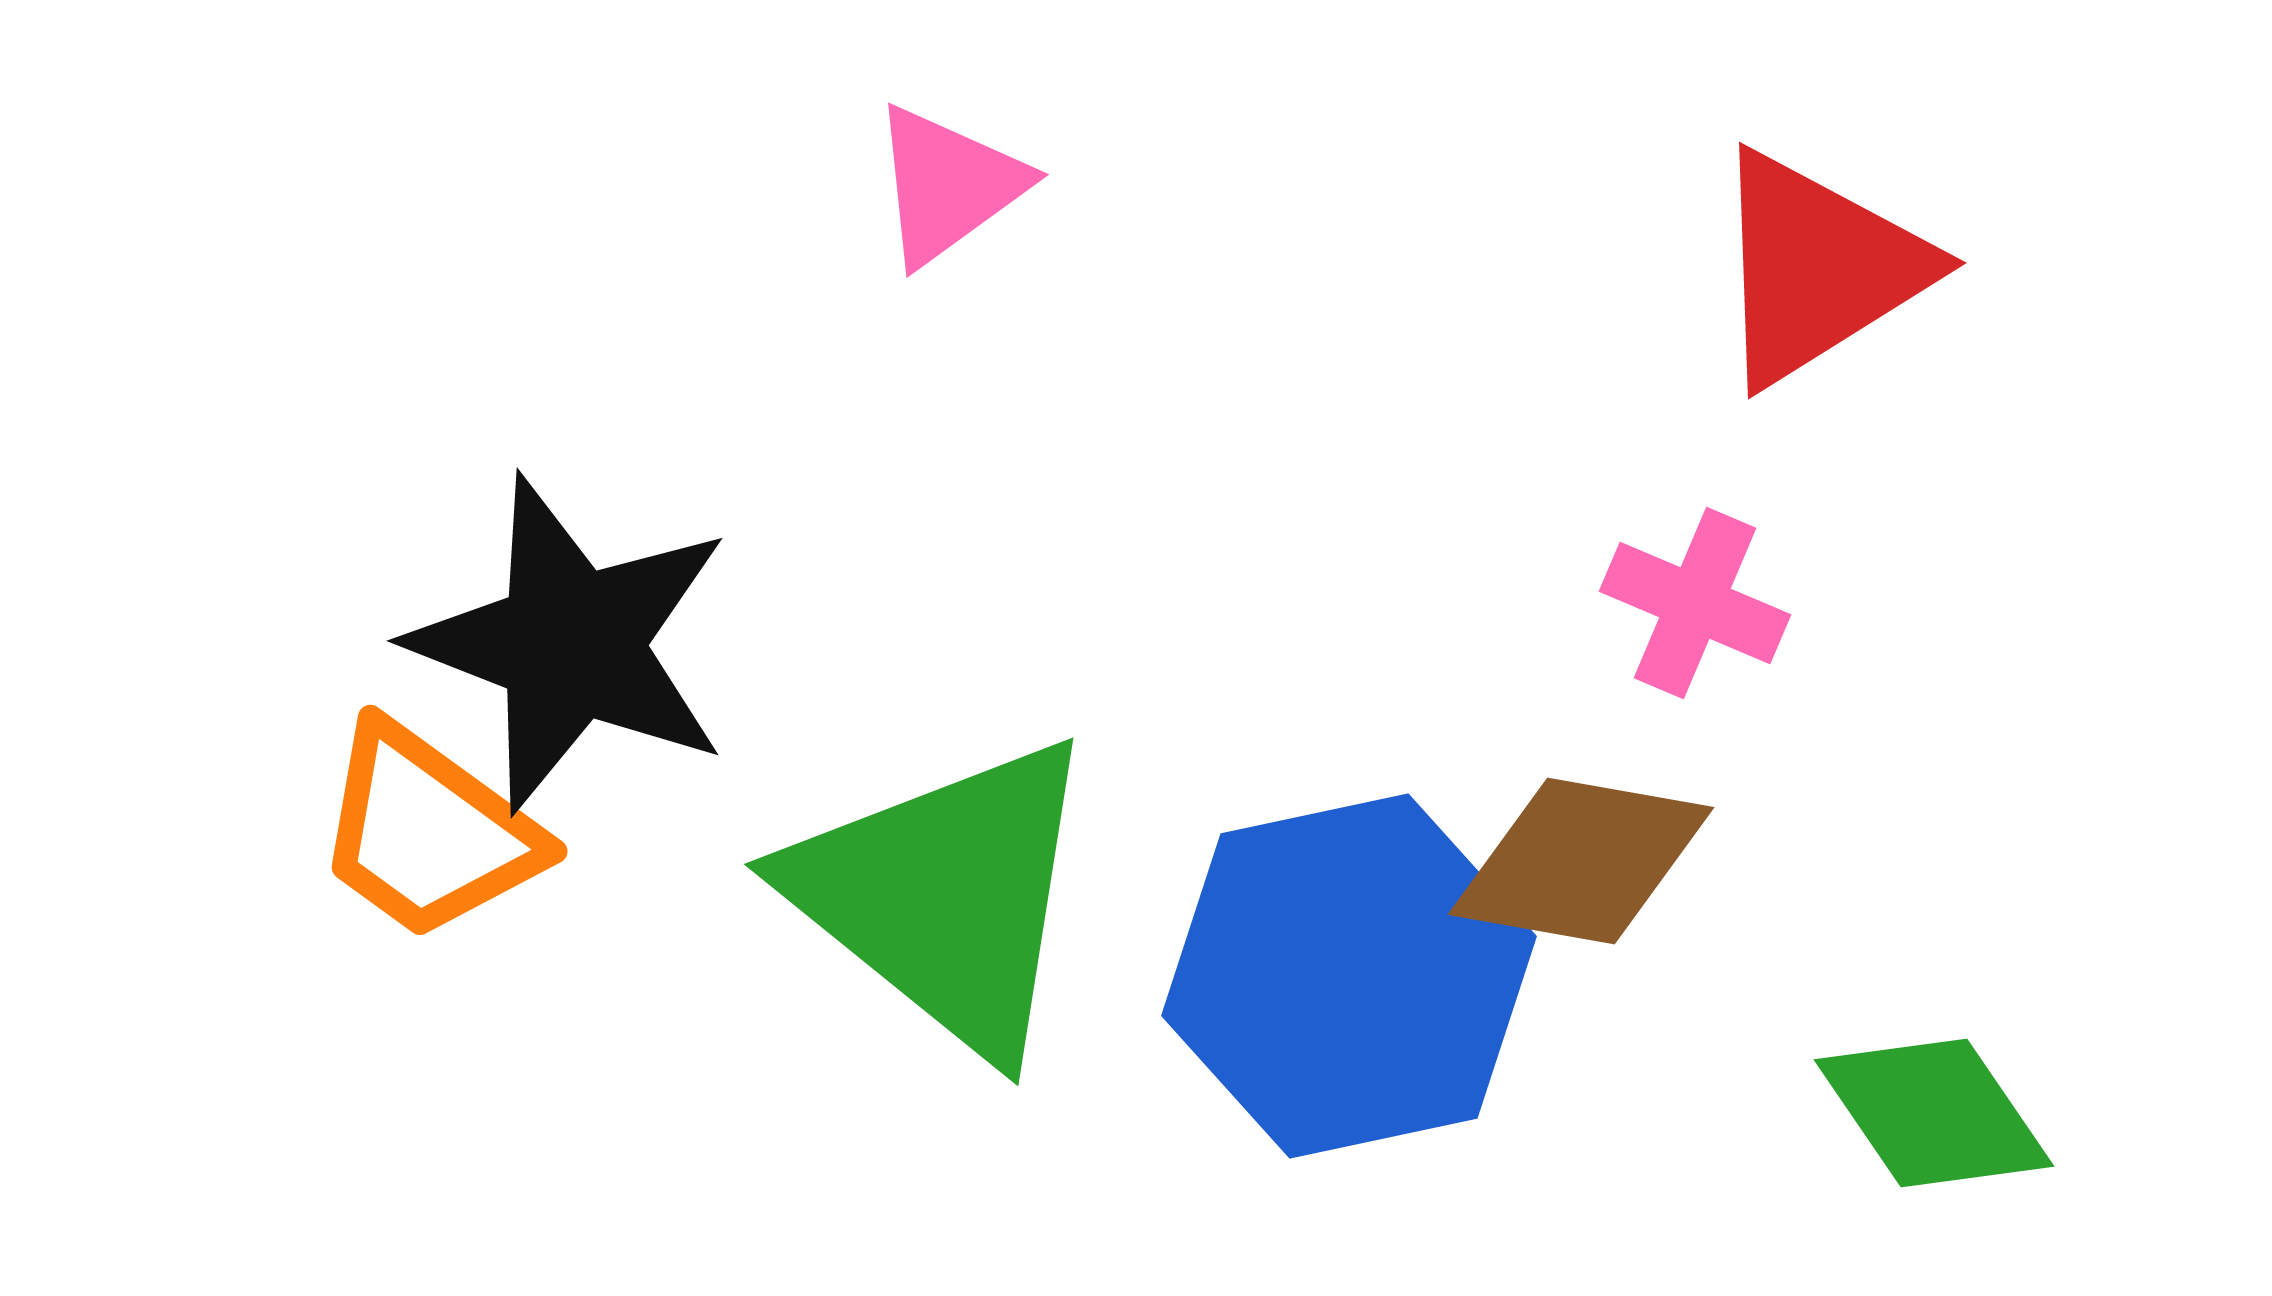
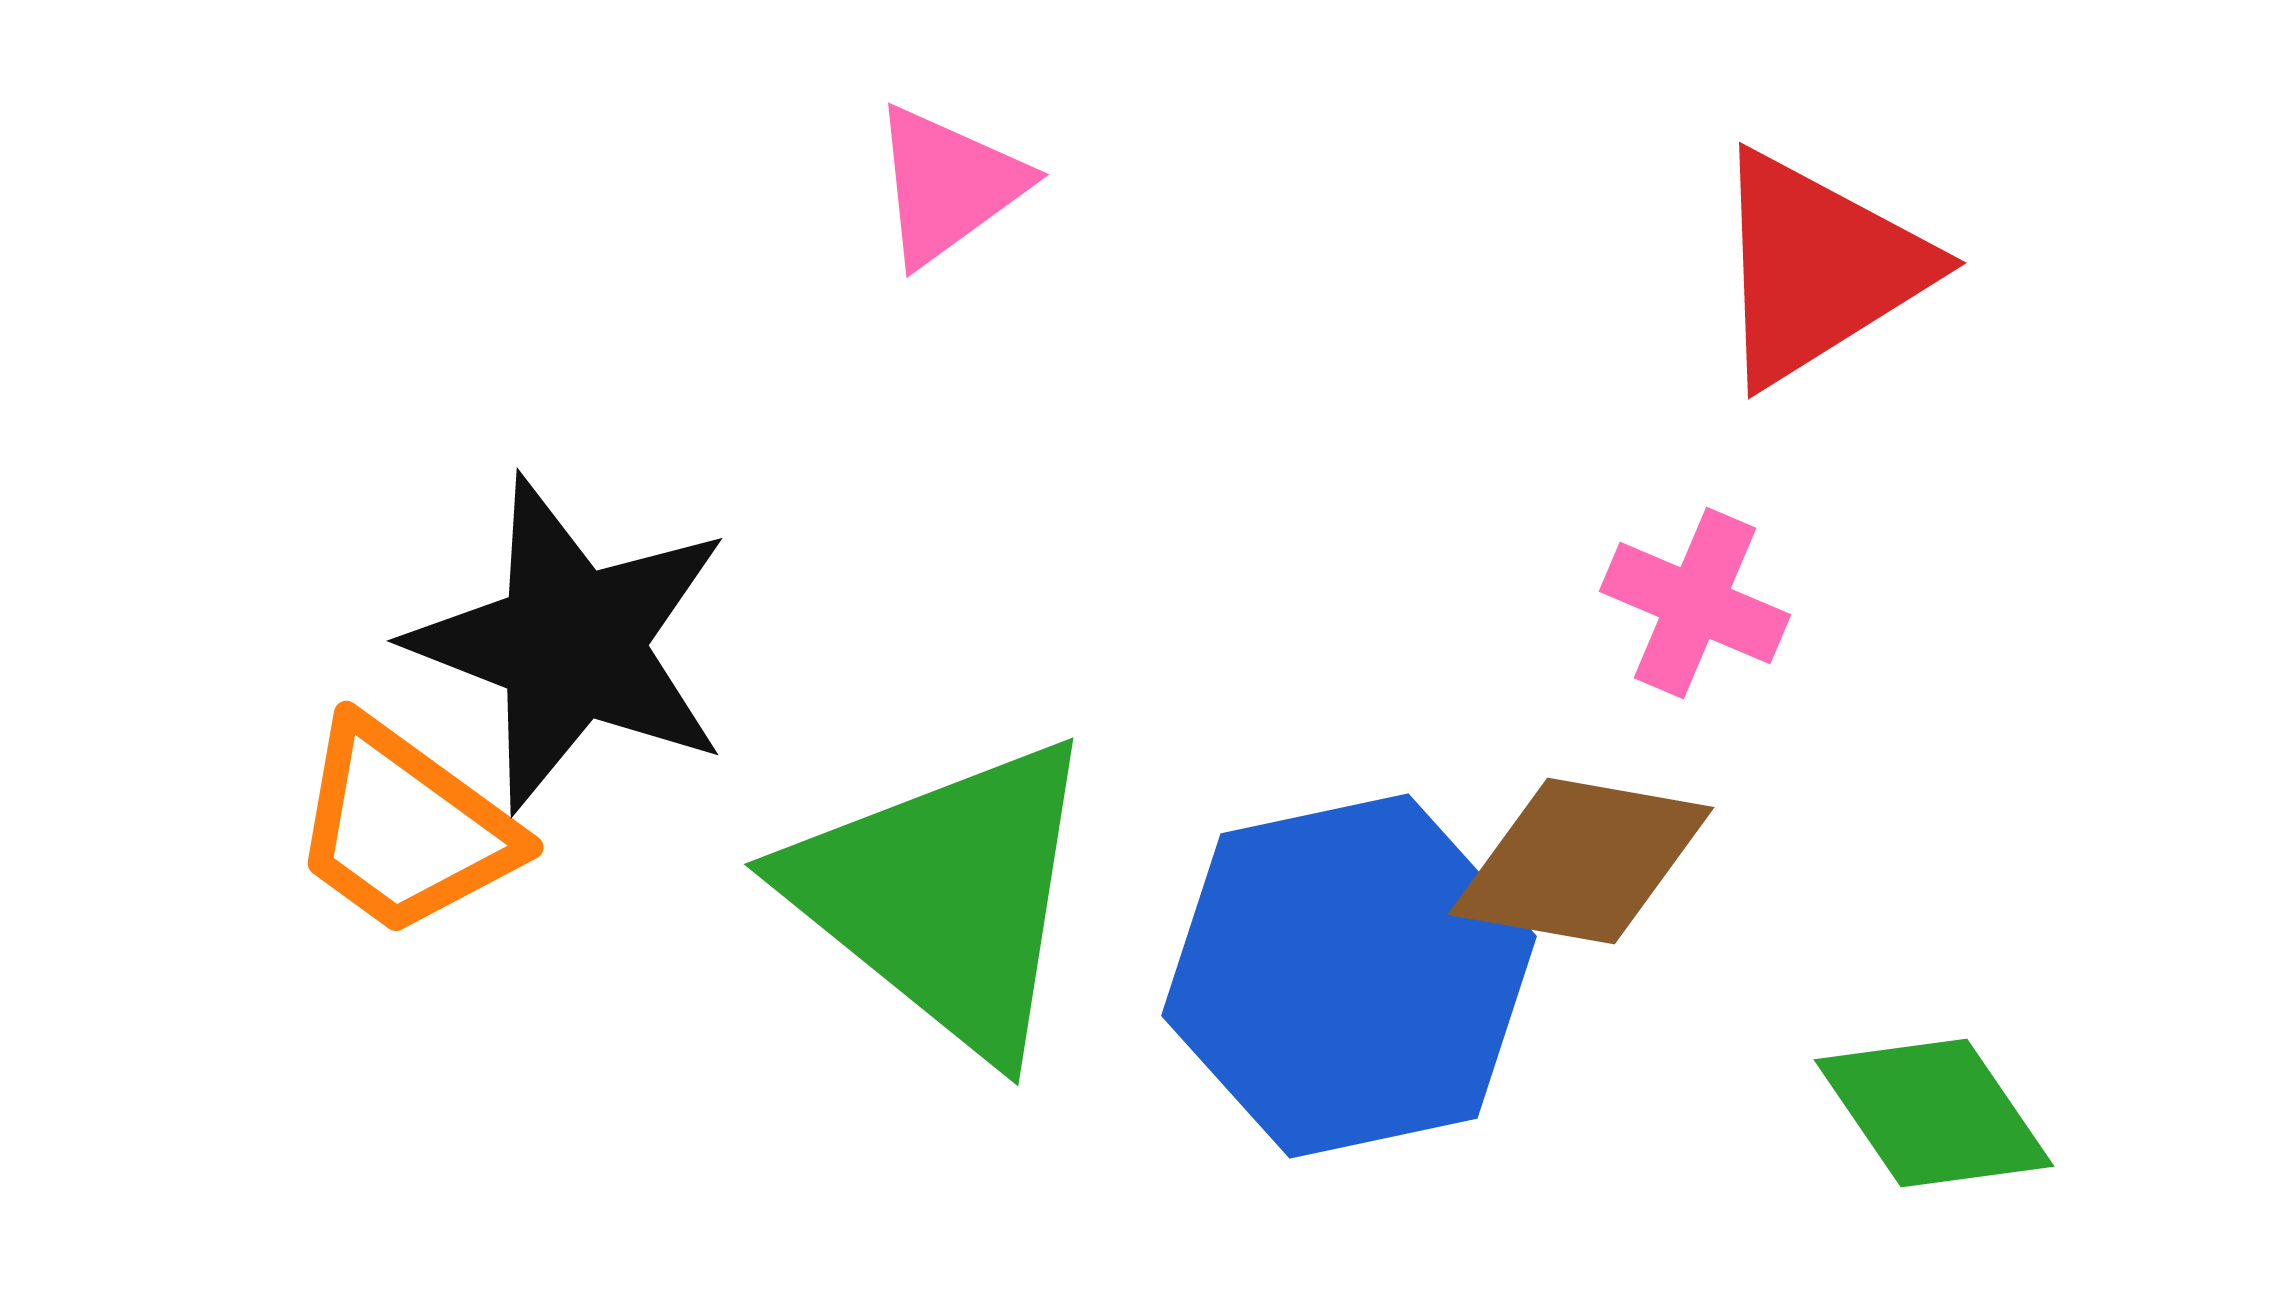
orange trapezoid: moved 24 px left, 4 px up
